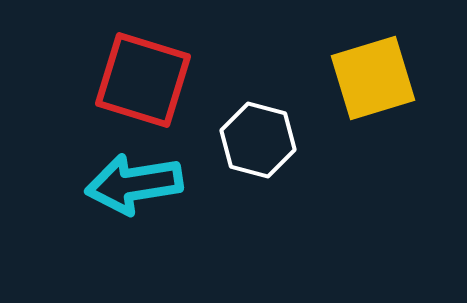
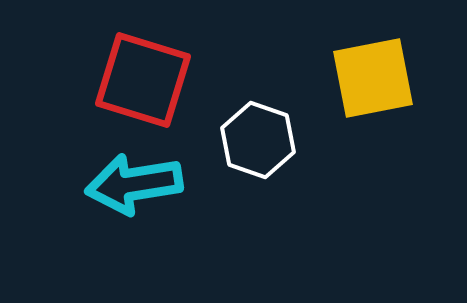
yellow square: rotated 6 degrees clockwise
white hexagon: rotated 4 degrees clockwise
